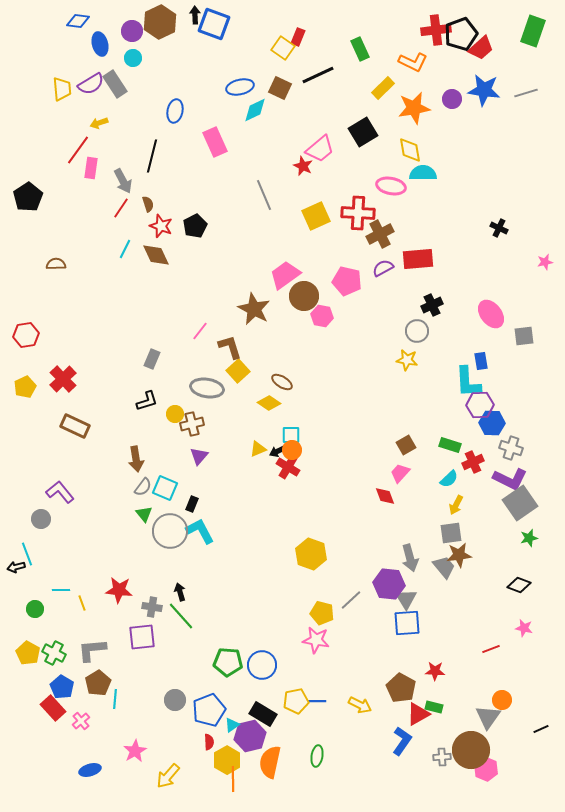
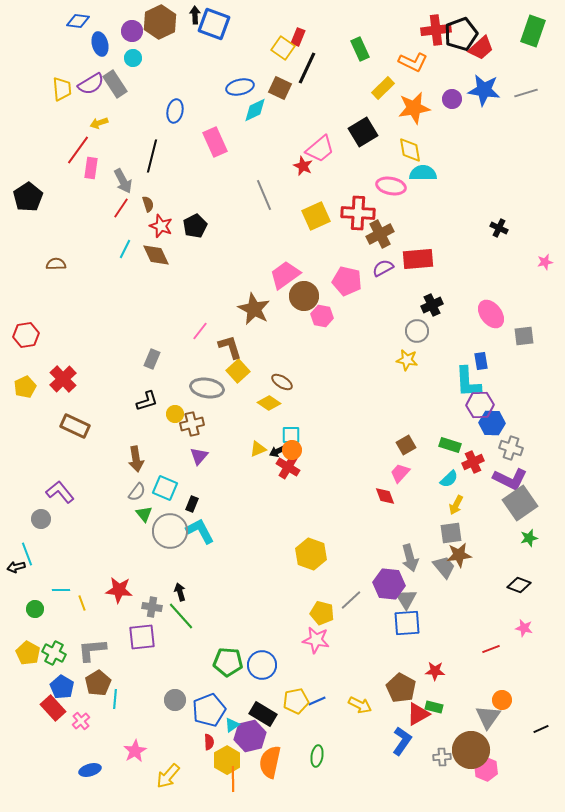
black line at (318, 75): moved 11 px left, 7 px up; rotated 40 degrees counterclockwise
gray semicircle at (143, 487): moved 6 px left, 5 px down
blue line at (317, 701): rotated 24 degrees counterclockwise
